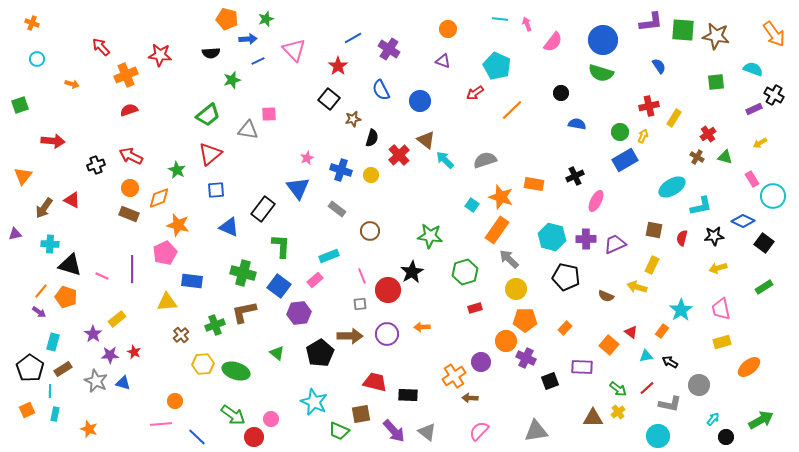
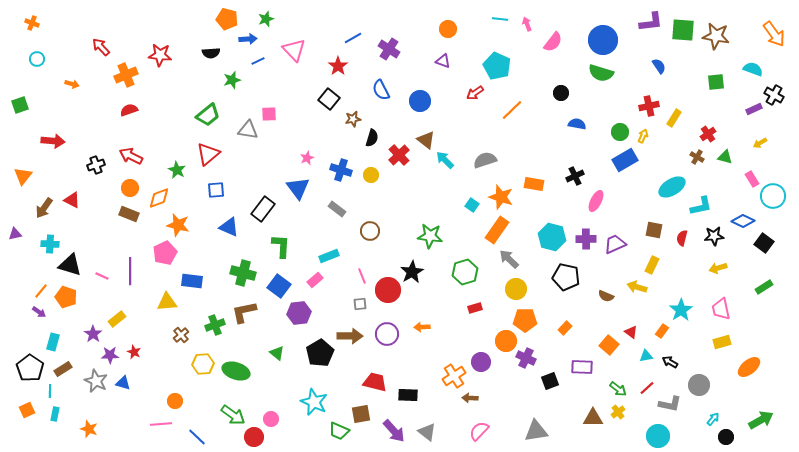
red triangle at (210, 154): moved 2 px left
purple line at (132, 269): moved 2 px left, 2 px down
